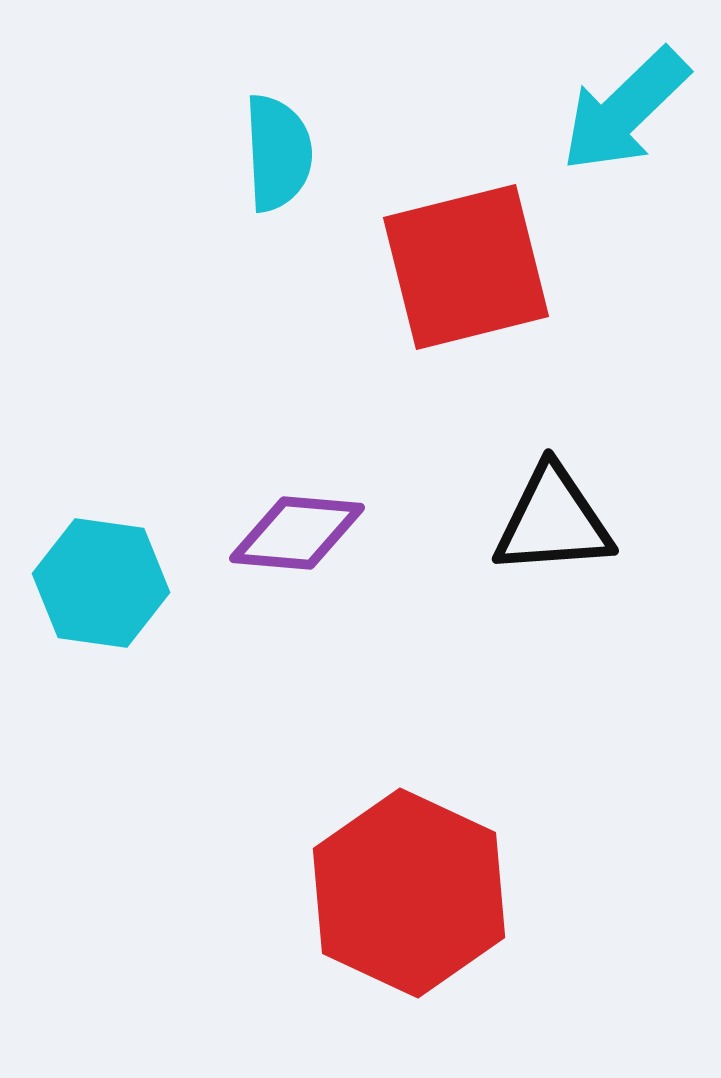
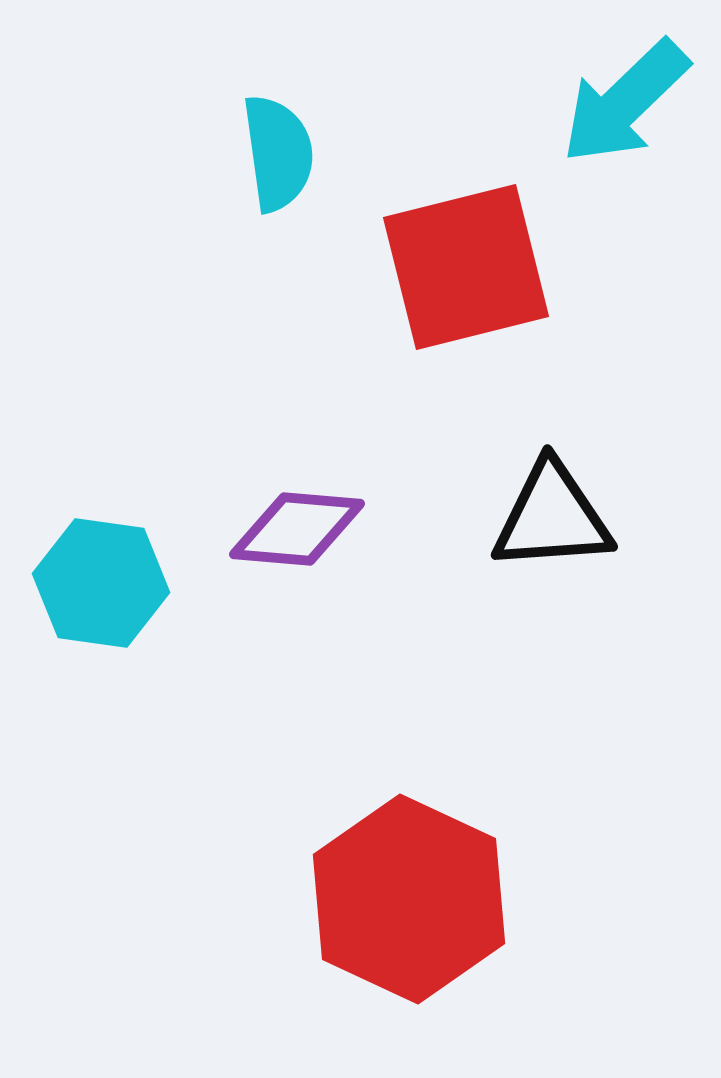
cyan arrow: moved 8 px up
cyan semicircle: rotated 5 degrees counterclockwise
black triangle: moved 1 px left, 4 px up
purple diamond: moved 4 px up
red hexagon: moved 6 px down
